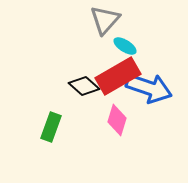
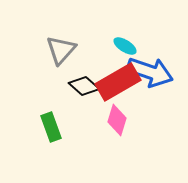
gray triangle: moved 44 px left, 30 px down
red rectangle: moved 6 px down
blue arrow: moved 1 px right, 16 px up
green rectangle: rotated 40 degrees counterclockwise
